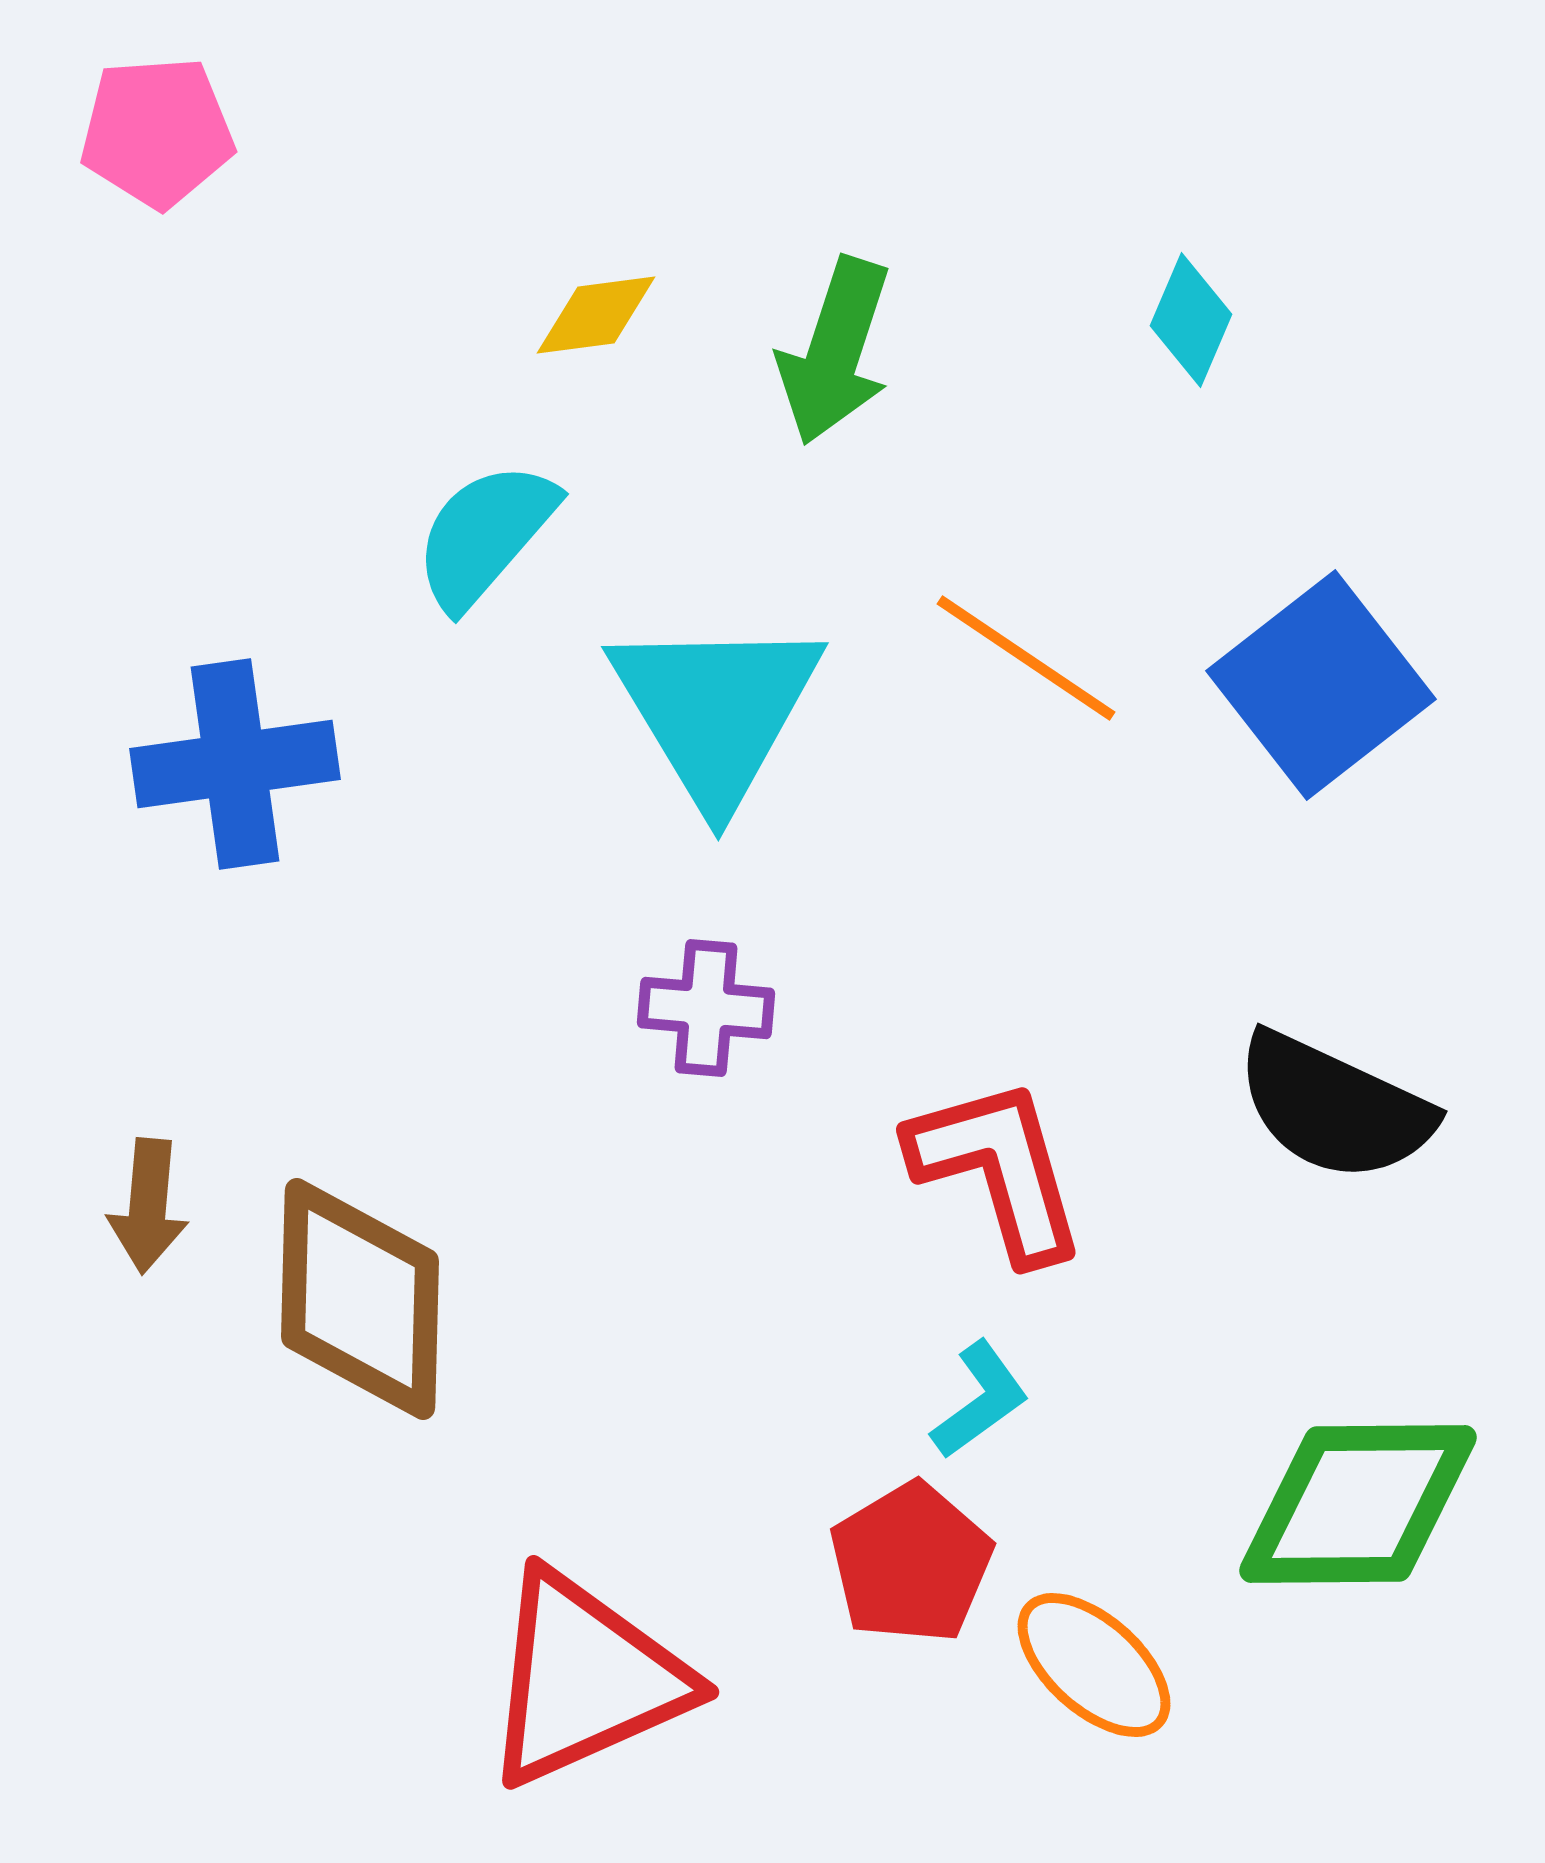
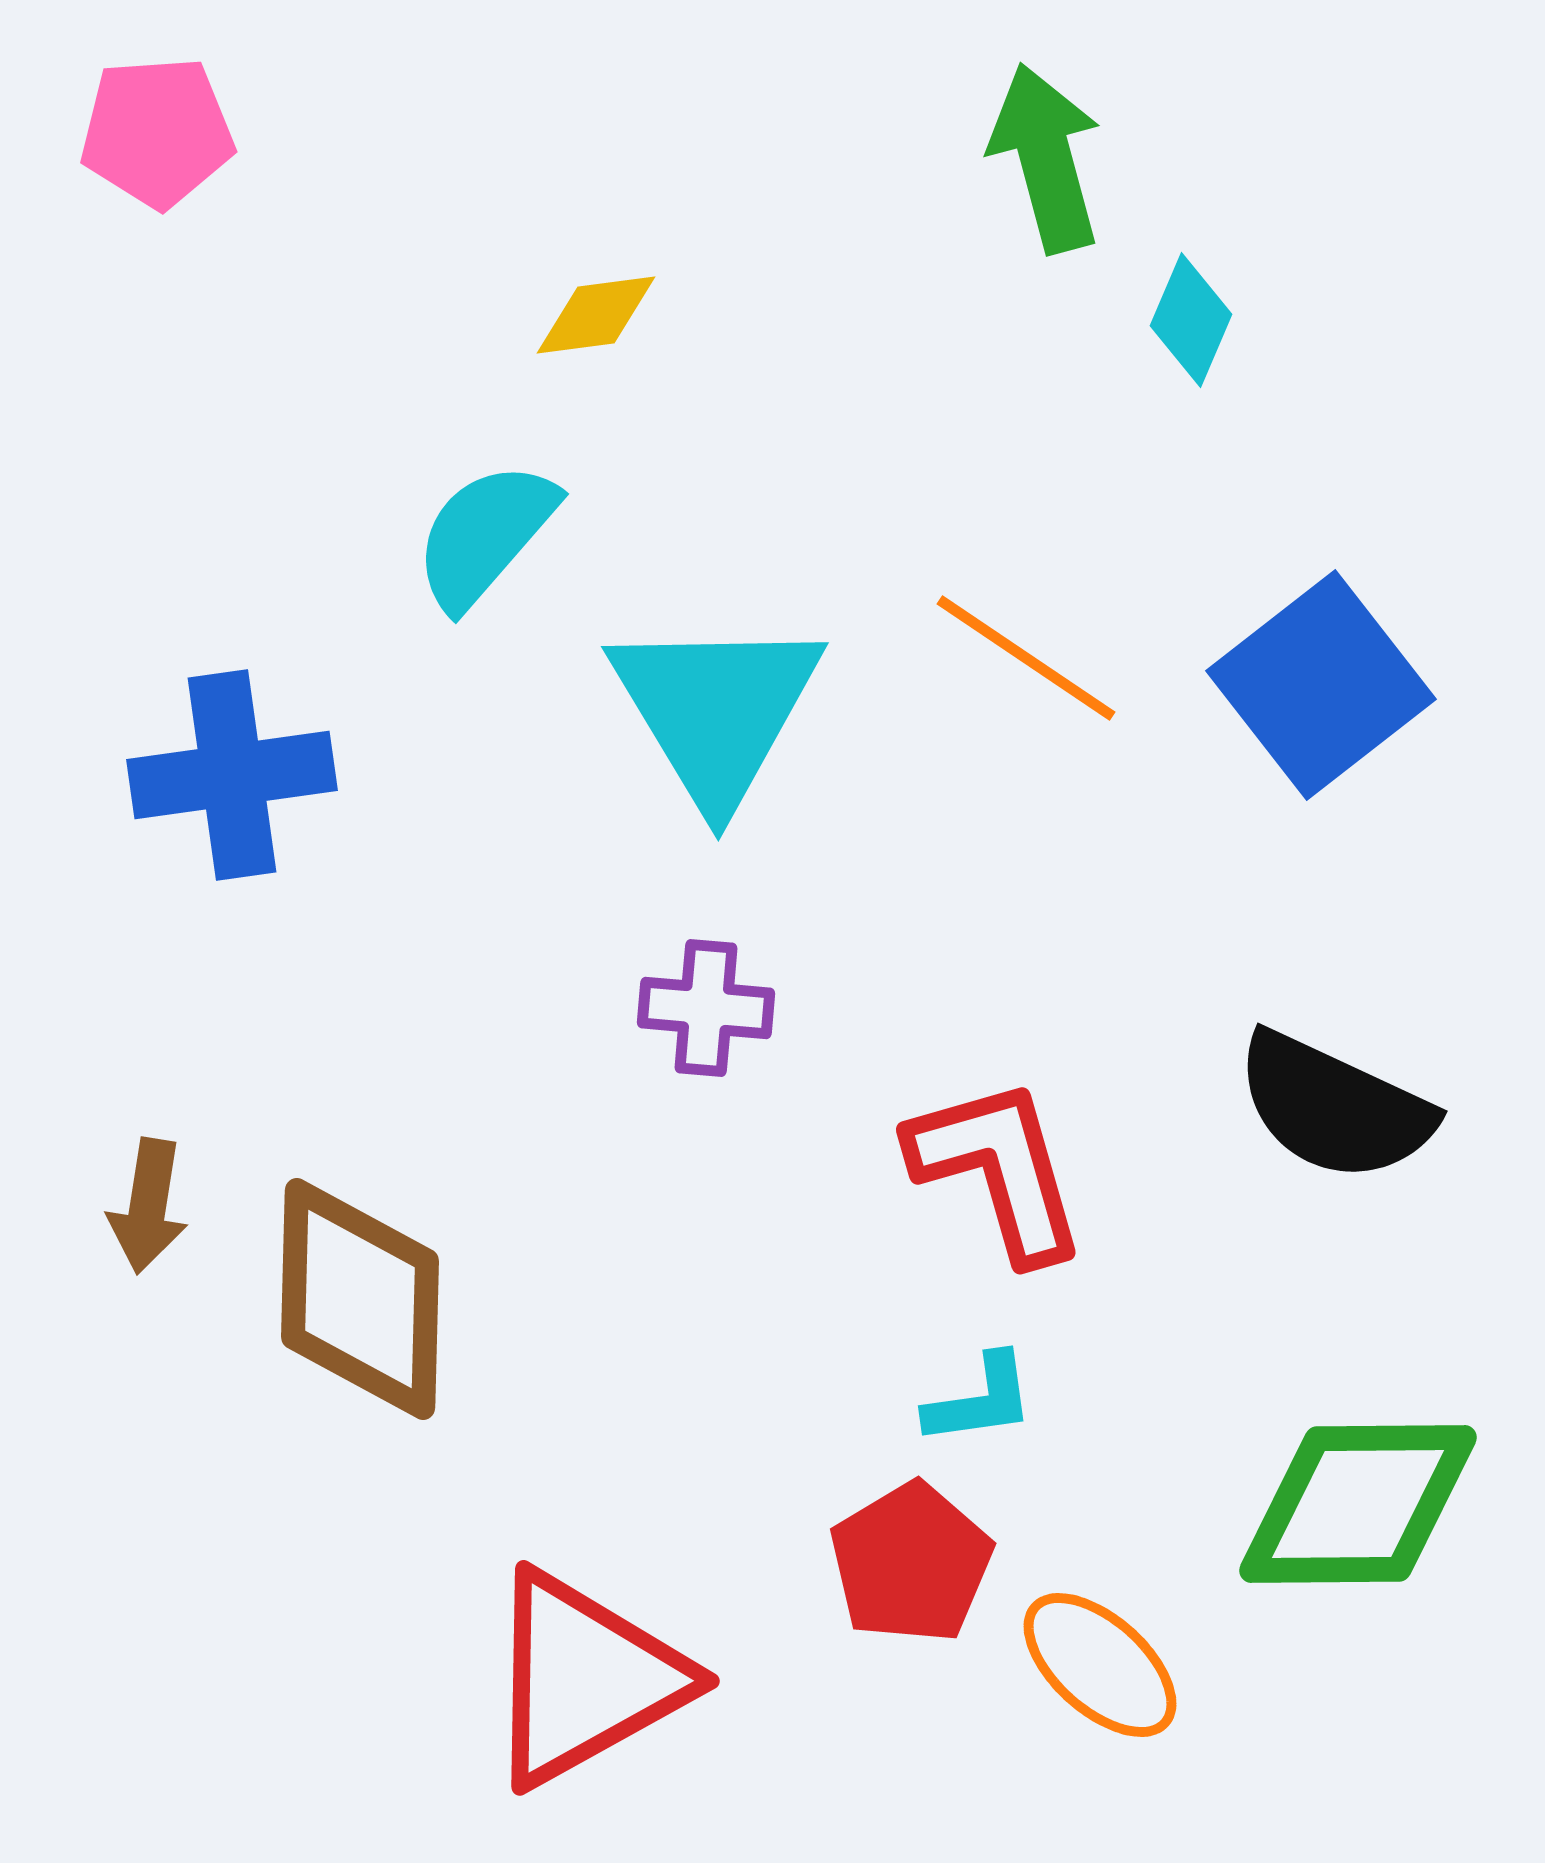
green arrow: moved 211 px right, 193 px up; rotated 147 degrees clockwise
blue cross: moved 3 px left, 11 px down
brown arrow: rotated 4 degrees clockwise
cyan L-shape: rotated 28 degrees clockwise
orange ellipse: moved 6 px right
red triangle: rotated 5 degrees counterclockwise
